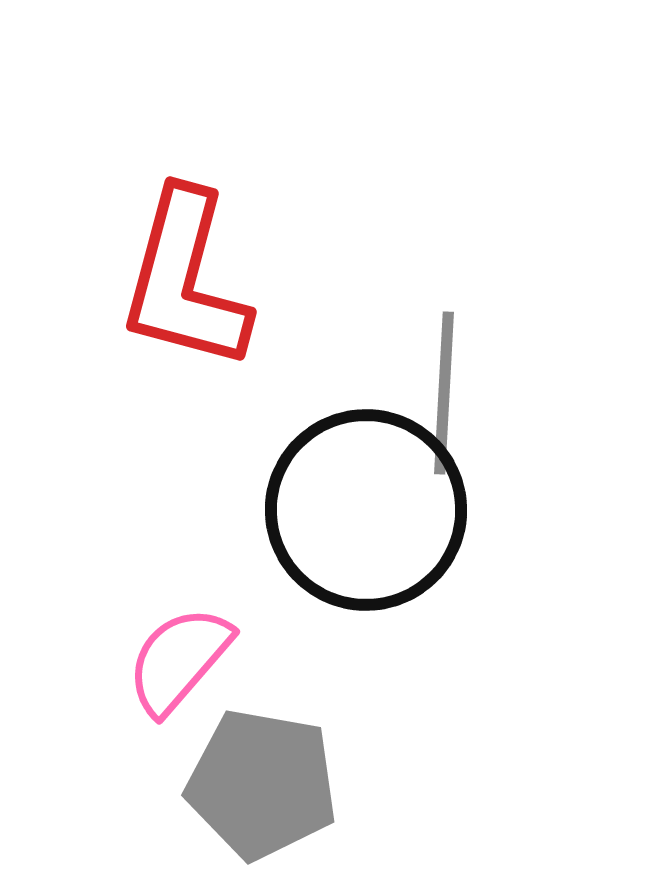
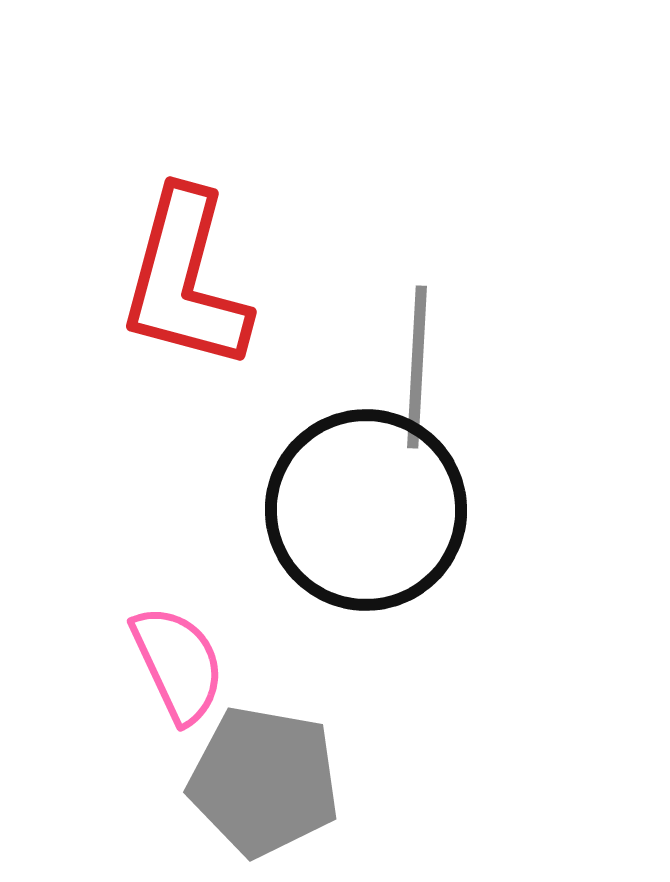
gray line: moved 27 px left, 26 px up
pink semicircle: moved 1 px left, 4 px down; rotated 114 degrees clockwise
gray pentagon: moved 2 px right, 3 px up
